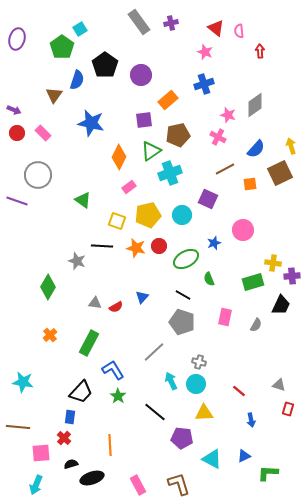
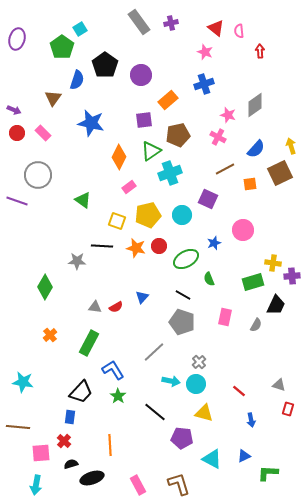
brown triangle at (54, 95): moved 1 px left, 3 px down
gray star at (77, 261): rotated 18 degrees counterclockwise
green diamond at (48, 287): moved 3 px left
gray triangle at (95, 303): moved 4 px down
black trapezoid at (281, 305): moved 5 px left
gray cross at (199, 362): rotated 32 degrees clockwise
cyan arrow at (171, 381): rotated 126 degrees clockwise
yellow triangle at (204, 413): rotated 18 degrees clockwise
red cross at (64, 438): moved 3 px down
cyan arrow at (36, 485): rotated 12 degrees counterclockwise
